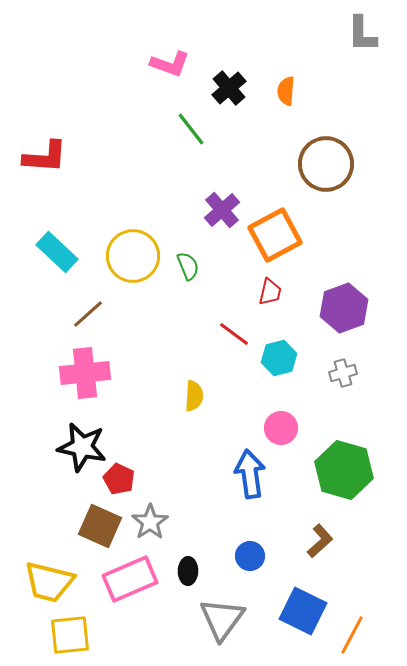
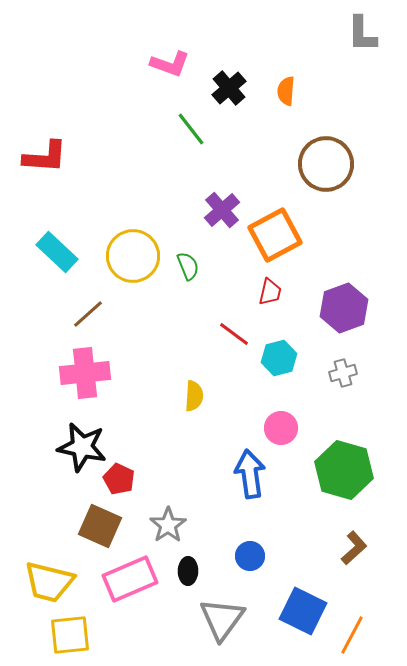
gray star: moved 18 px right, 3 px down
brown L-shape: moved 34 px right, 7 px down
